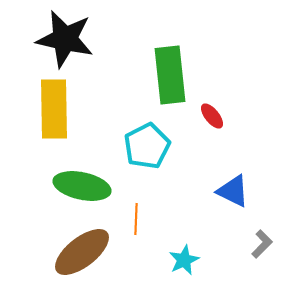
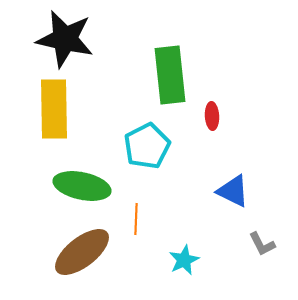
red ellipse: rotated 36 degrees clockwise
gray L-shape: rotated 108 degrees clockwise
